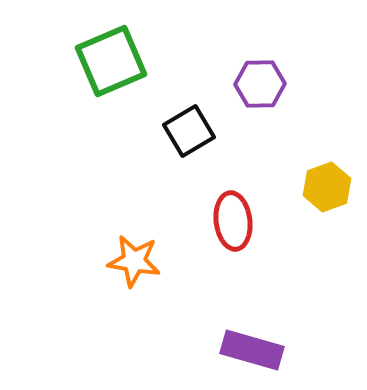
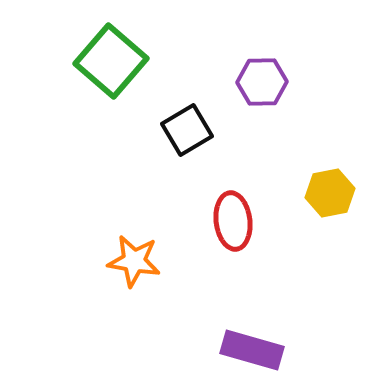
green square: rotated 26 degrees counterclockwise
purple hexagon: moved 2 px right, 2 px up
black square: moved 2 px left, 1 px up
yellow hexagon: moved 3 px right, 6 px down; rotated 9 degrees clockwise
